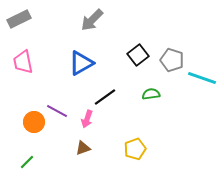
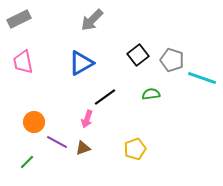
purple line: moved 31 px down
